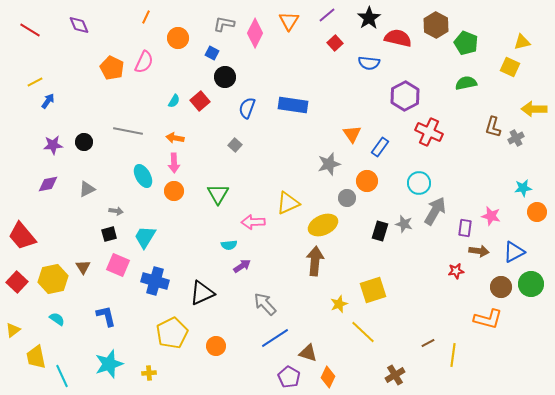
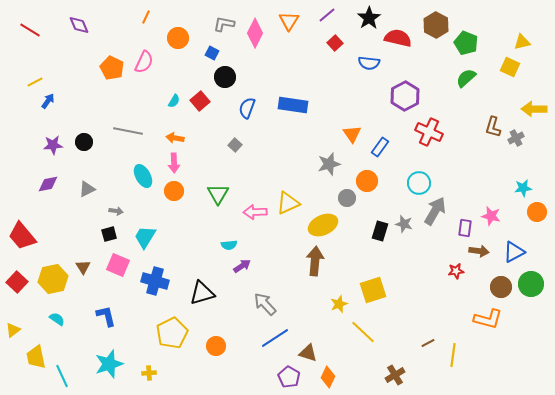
green semicircle at (466, 83): moved 5 px up; rotated 30 degrees counterclockwise
pink arrow at (253, 222): moved 2 px right, 10 px up
black triangle at (202, 293): rotated 8 degrees clockwise
